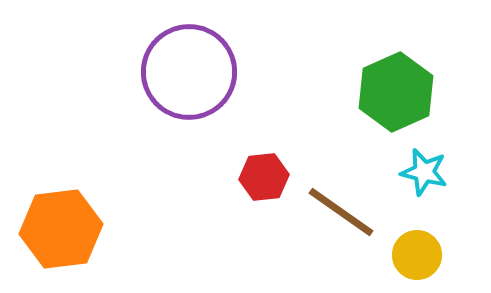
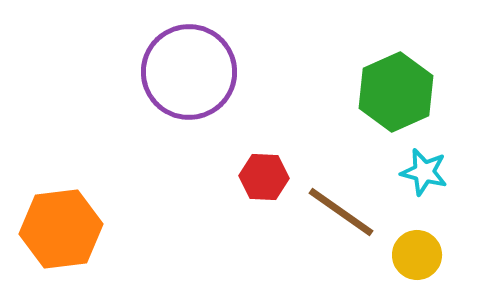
red hexagon: rotated 9 degrees clockwise
